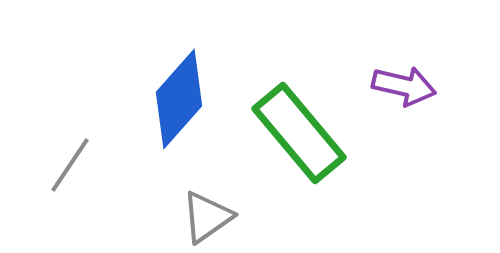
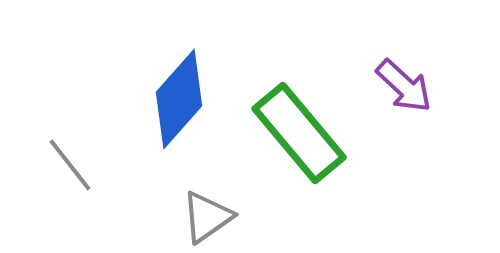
purple arrow: rotated 30 degrees clockwise
gray line: rotated 72 degrees counterclockwise
